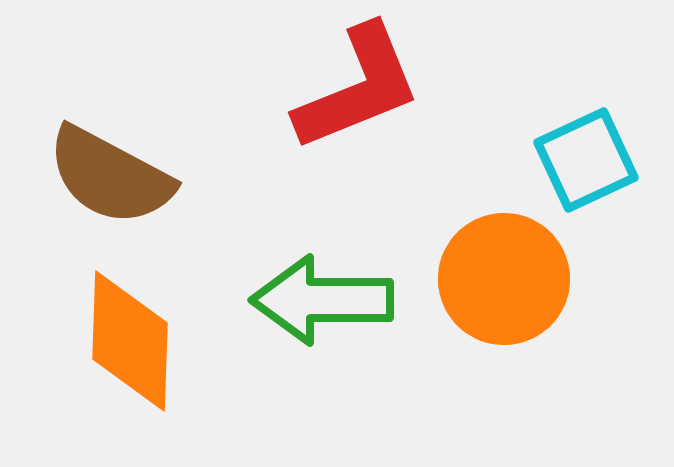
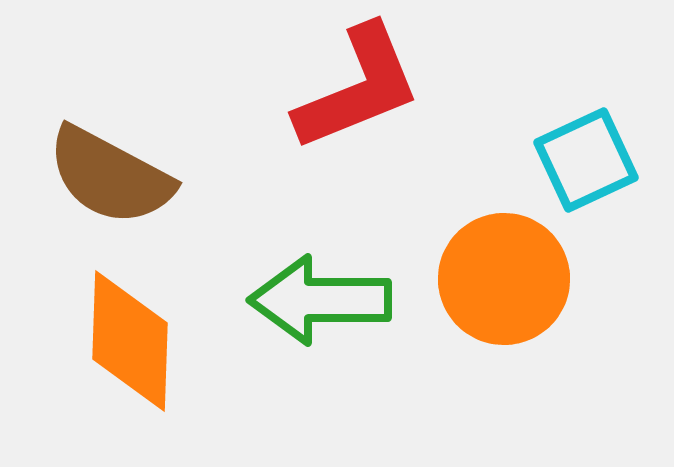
green arrow: moved 2 px left
